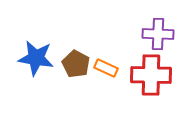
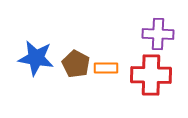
orange rectangle: rotated 25 degrees counterclockwise
